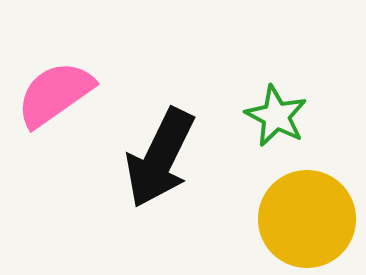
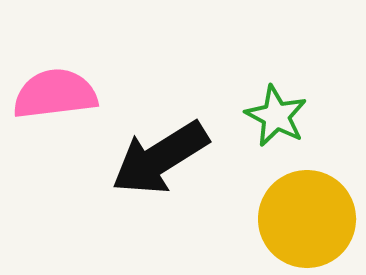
pink semicircle: rotated 28 degrees clockwise
black arrow: rotated 32 degrees clockwise
